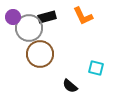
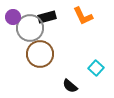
gray circle: moved 1 px right
cyan square: rotated 28 degrees clockwise
